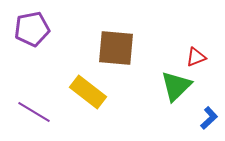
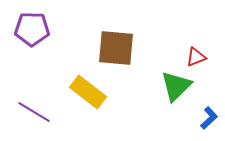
purple pentagon: rotated 12 degrees clockwise
